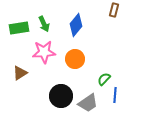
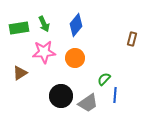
brown rectangle: moved 18 px right, 29 px down
orange circle: moved 1 px up
